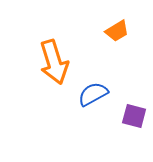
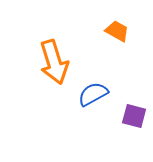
orange trapezoid: rotated 120 degrees counterclockwise
